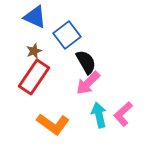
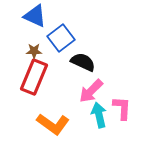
blue triangle: moved 1 px up
blue square: moved 6 px left, 3 px down
brown star: rotated 21 degrees clockwise
black semicircle: moved 3 px left; rotated 35 degrees counterclockwise
red rectangle: rotated 12 degrees counterclockwise
pink arrow: moved 3 px right, 8 px down
pink L-shape: moved 1 px left, 6 px up; rotated 135 degrees clockwise
